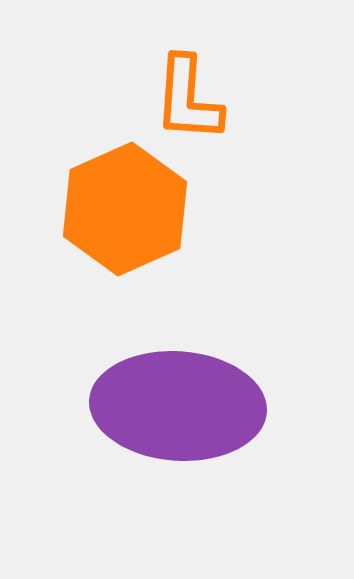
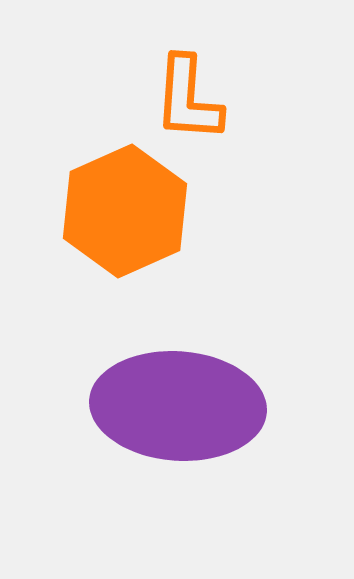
orange hexagon: moved 2 px down
